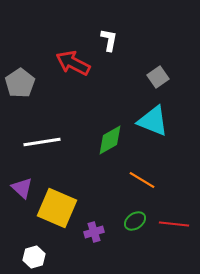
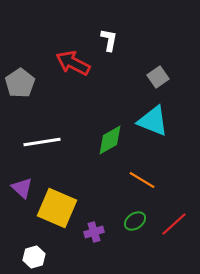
red line: rotated 48 degrees counterclockwise
